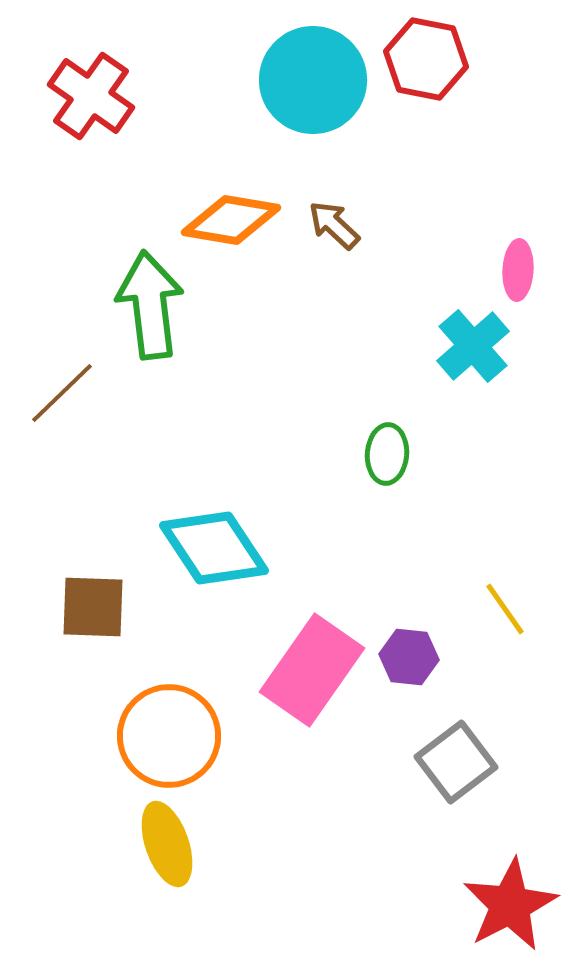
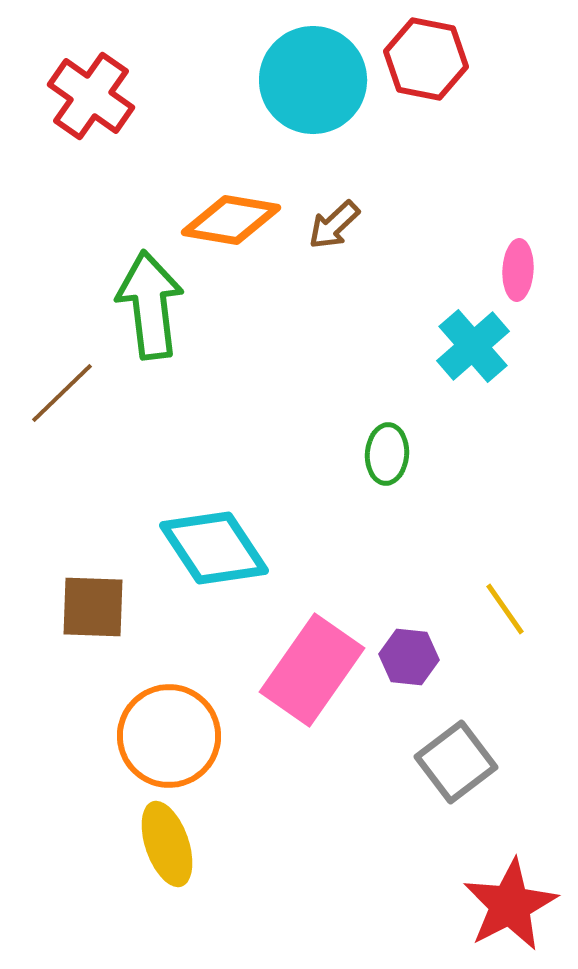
brown arrow: rotated 86 degrees counterclockwise
